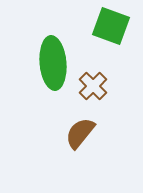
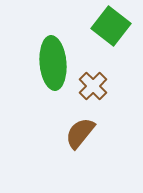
green square: rotated 18 degrees clockwise
